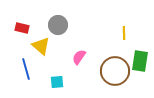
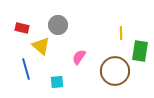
yellow line: moved 3 px left
green rectangle: moved 10 px up
